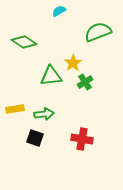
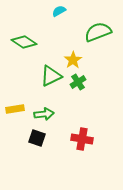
yellow star: moved 3 px up
green triangle: rotated 20 degrees counterclockwise
green cross: moved 7 px left
black square: moved 2 px right
